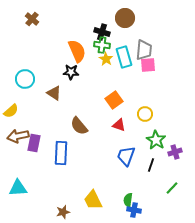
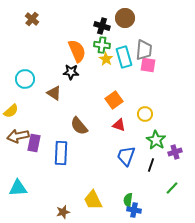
black cross: moved 6 px up
pink square: rotated 14 degrees clockwise
